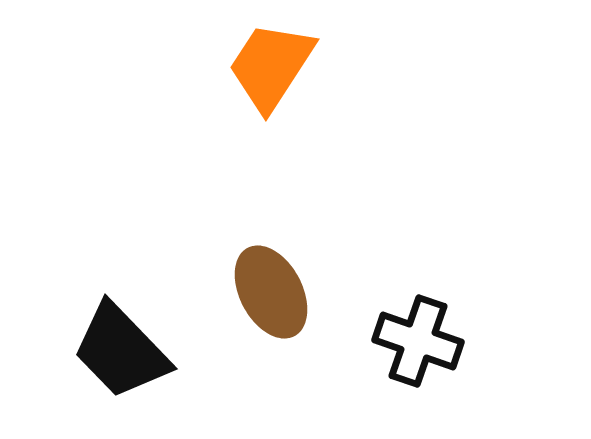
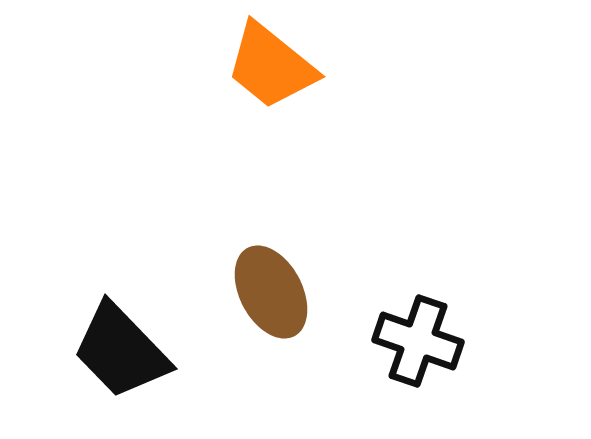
orange trapezoid: rotated 84 degrees counterclockwise
